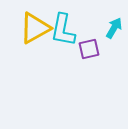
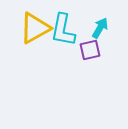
cyan arrow: moved 14 px left
purple square: moved 1 px right, 1 px down
